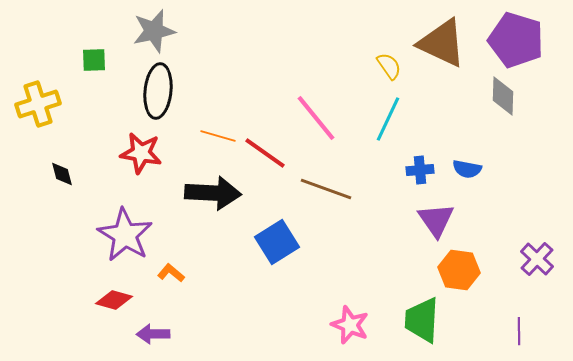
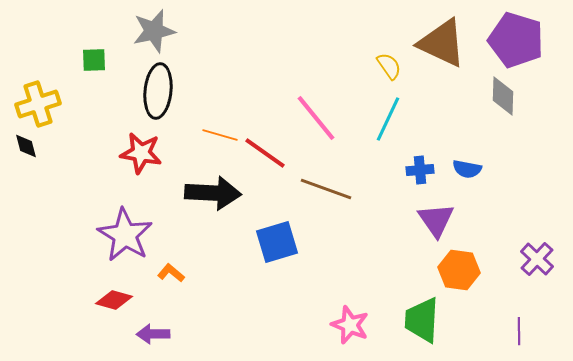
orange line: moved 2 px right, 1 px up
black diamond: moved 36 px left, 28 px up
blue square: rotated 15 degrees clockwise
